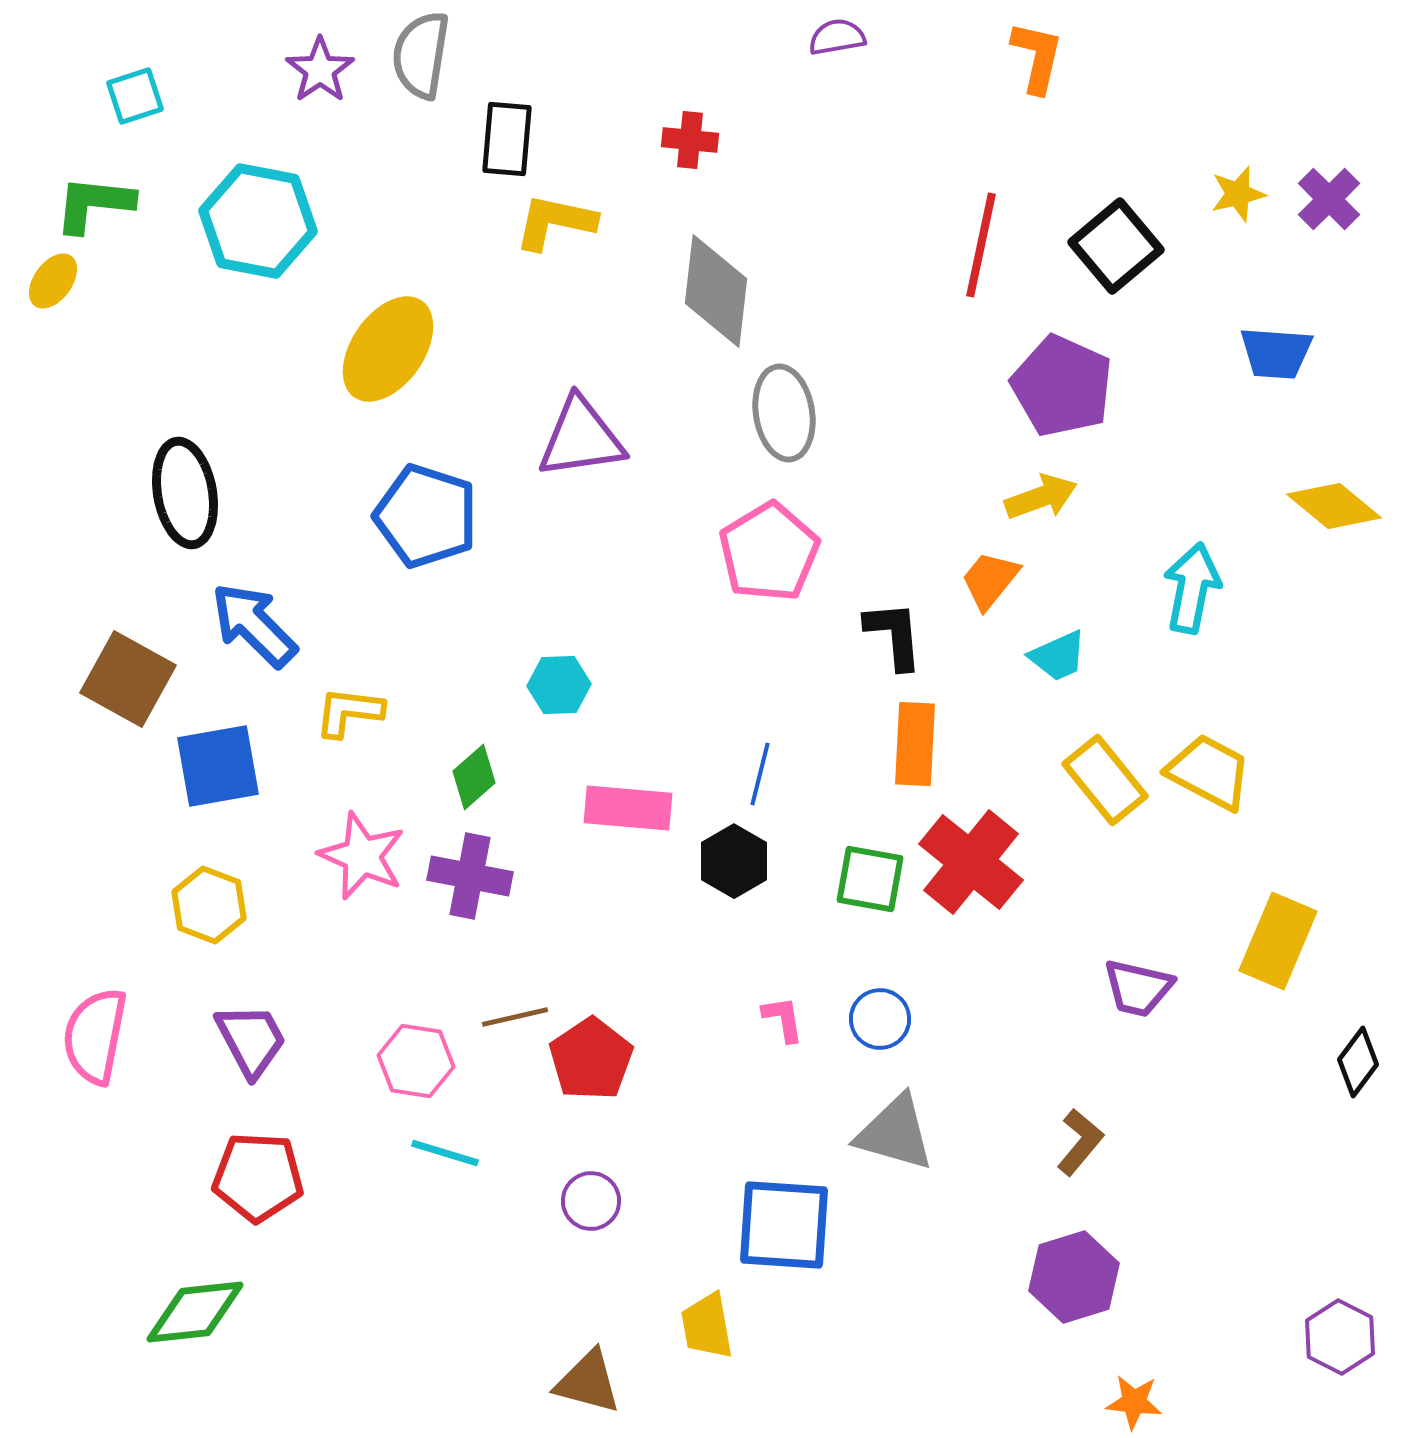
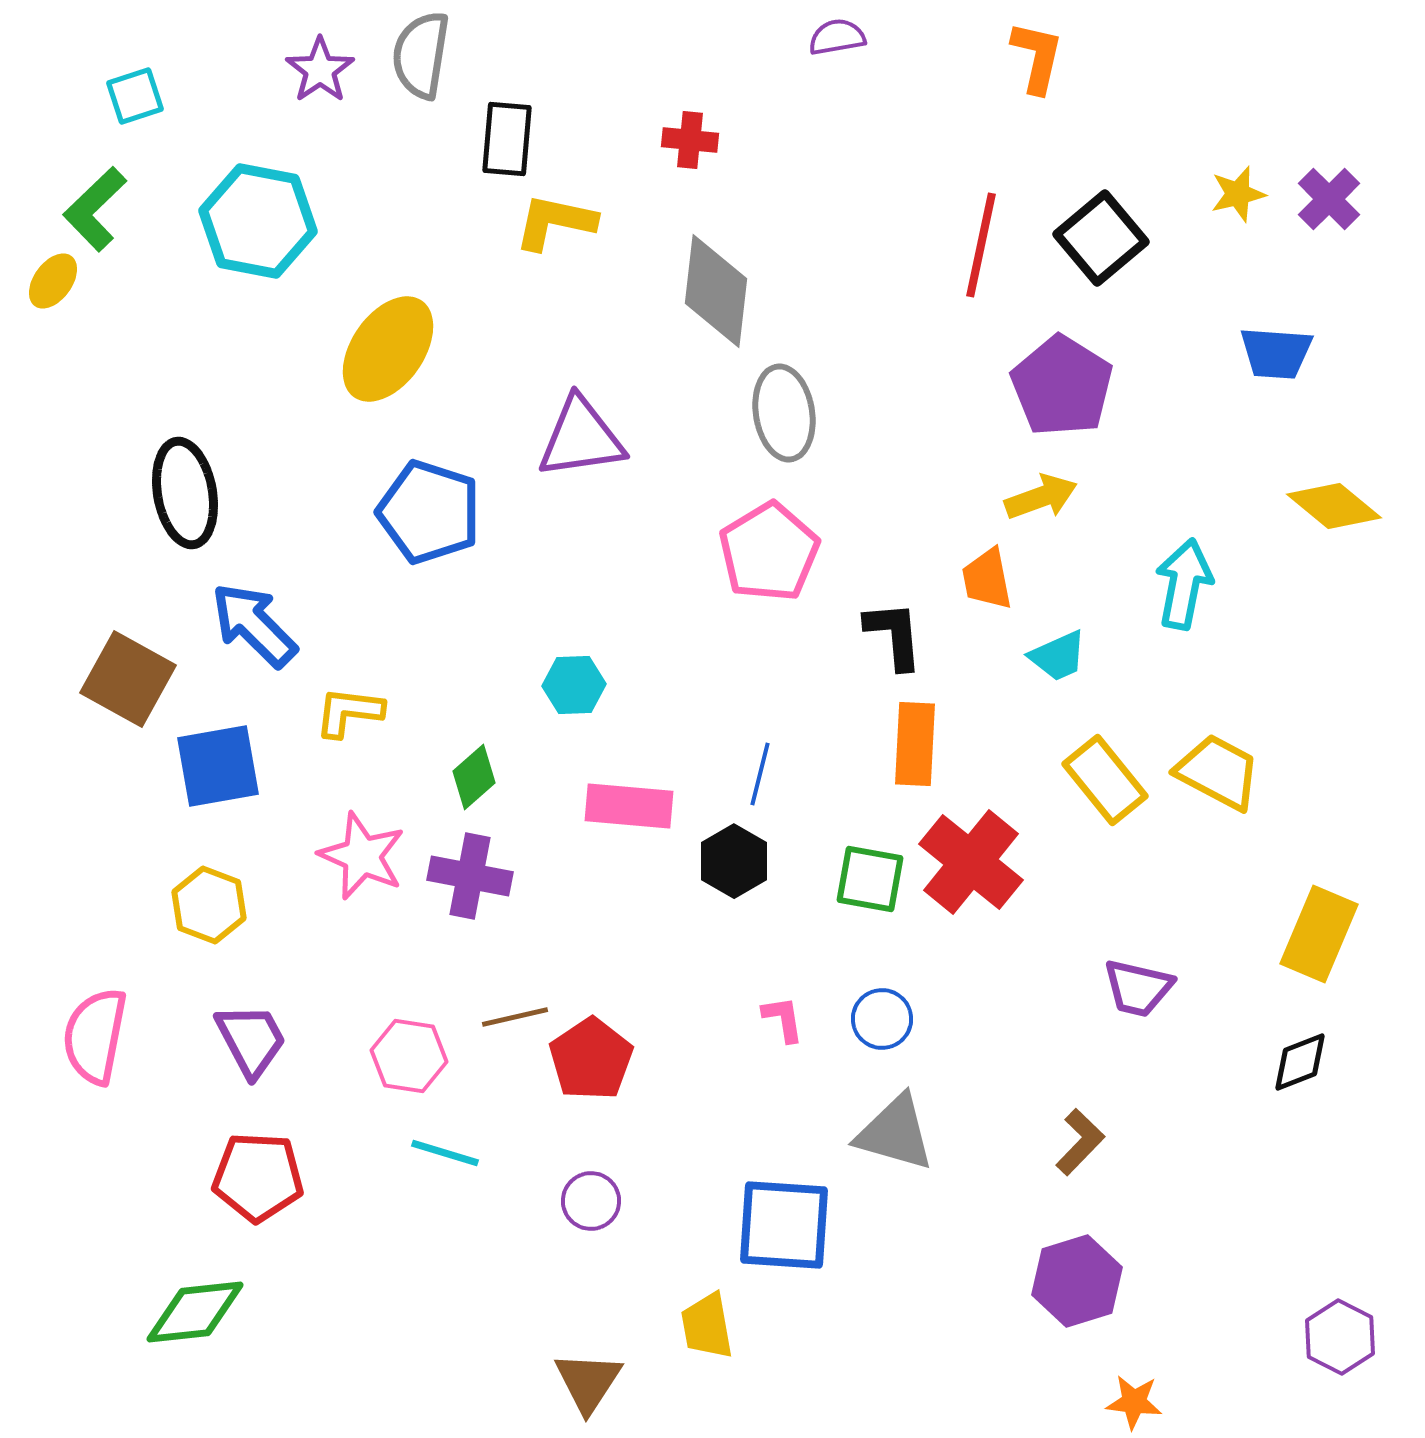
green L-shape at (94, 204): moved 1 px right, 5 px down; rotated 50 degrees counterclockwise
black square at (1116, 246): moved 15 px left, 8 px up
purple pentagon at (1062, 386): rotated 8 degrees clockwise
blue pentagon at (426, 516): moved 3 px right, 4 px up
orange trapezoid at (990, 580): moved 3 px left, 1 px up; rotated 50 degrees counterclockwise
cyan arrow at (1192, 588): moved 8 px left, 4 px up
cyan hexagon at (559, 685): moved 15 px right
yellow trapezoid at (1209, 772): moved 9 px right
pink rectangle at (628, 808): moved 1 px right, 2 px up
yellow rectangle at (1278, 941): moved 41 px right, 7 px up
blue circle at (880, 1019): moved 2 px right
pink hexagon at (416, 1061): moved 7 px left, 5 px up
black diamond at (1358, 1062): moved 58 px left; rotated 32 degrees clockwise
brown L-shape at (1080, 1142): rotated 4 degrees clockwise
purple hexagon at (1074, 1277): moved 3 px right, 4 px down
brown triangle at (588, 1382): rotated 48 degrees clockwise
